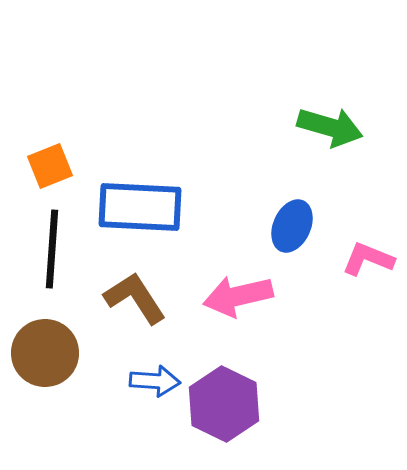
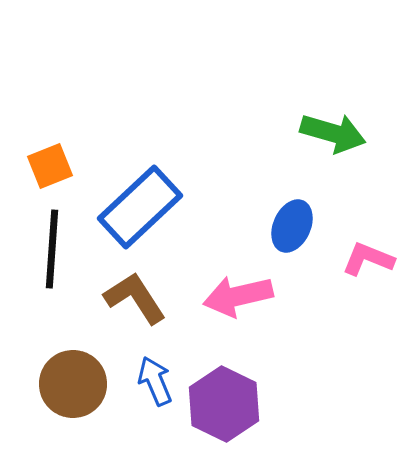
green arrow: moved 3 px right, 6 px down
blue rectangle: rotated 46 degrees counterclockwise
brown circle: moved 28 px right, 31 px down
blue arrow: rotated 117 degrees counterclockwise
